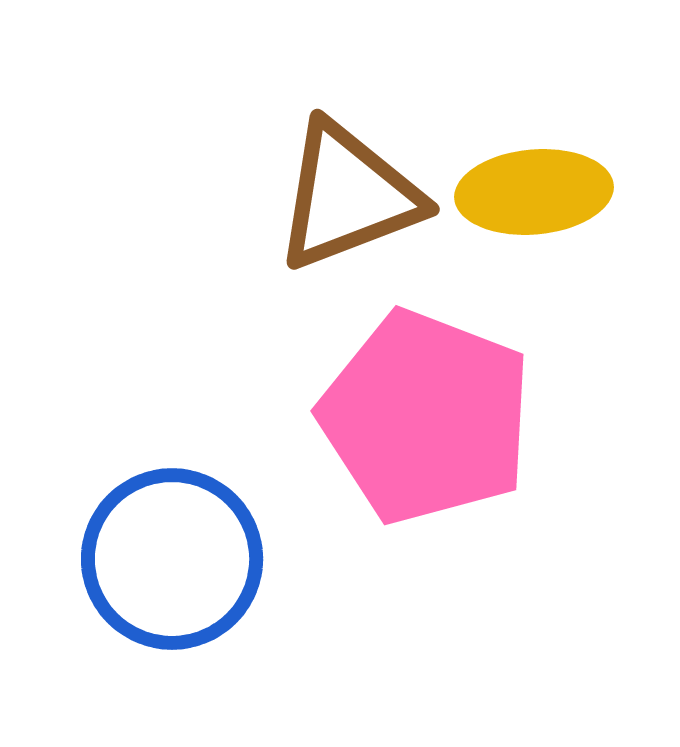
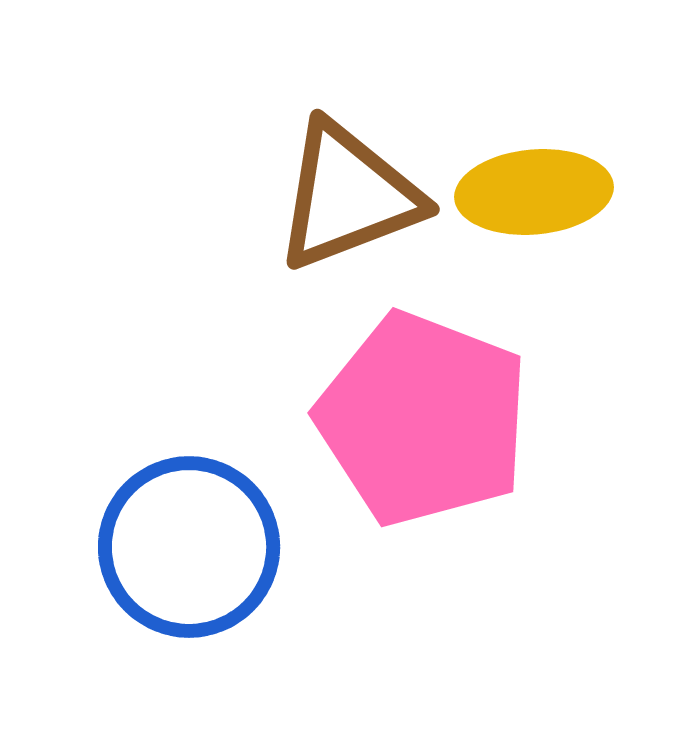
pink pentagon: moved 3 px left, 2 px down
blue circle: moved 17 px right, 12 px up
